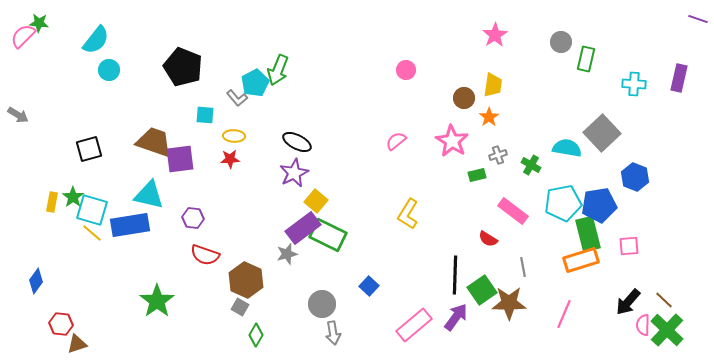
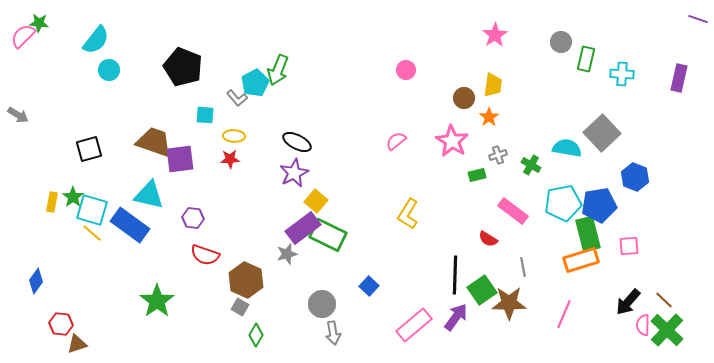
cyan cross at (634, 84): moved 12 px left, 10 px up
blue rectangle at (130, 225): rotated 45 degrees clockwise
